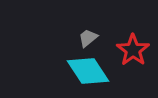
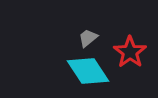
red star: moved 3 px left, 2 px down
